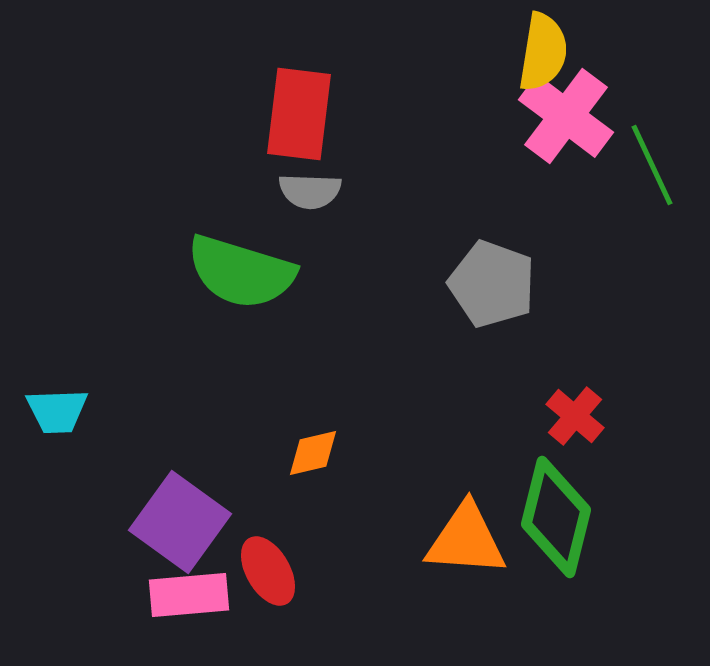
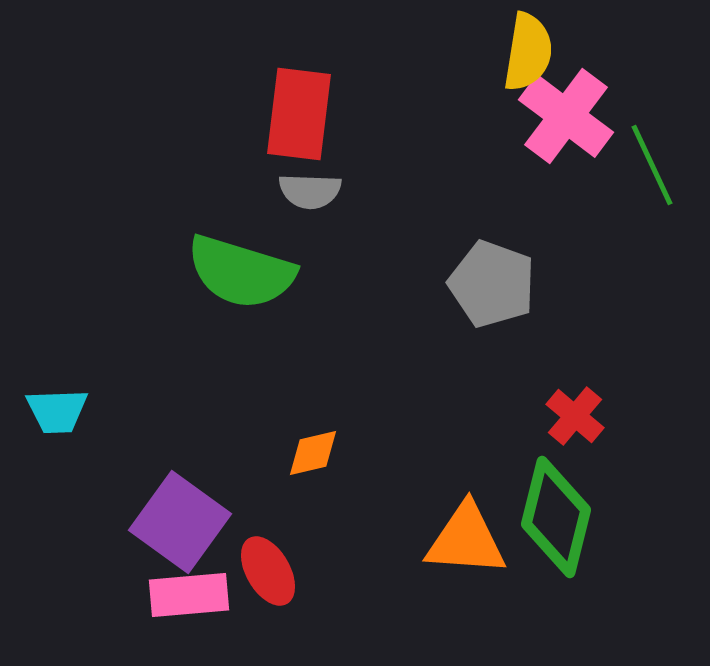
yellow semicircle: moved 15 px left
